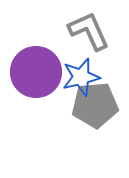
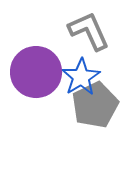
blue star: rotated 18 degrees counterclockwise
gray pentagon: rotated 21 degrees counterclockwise
